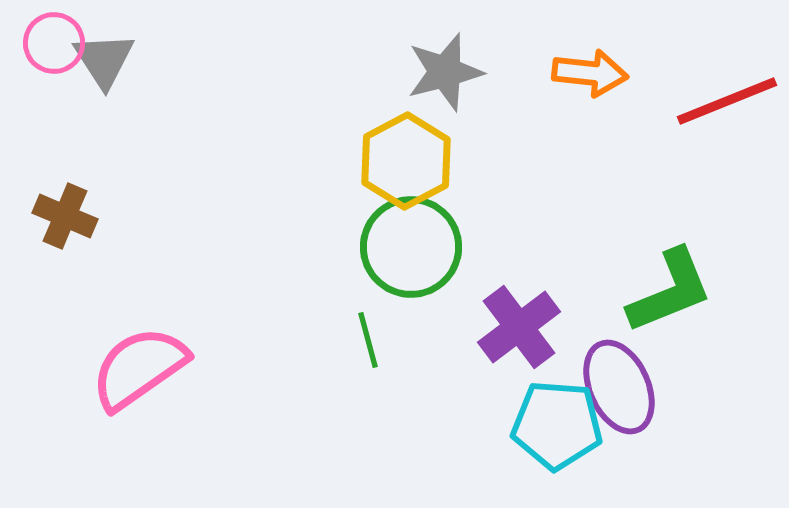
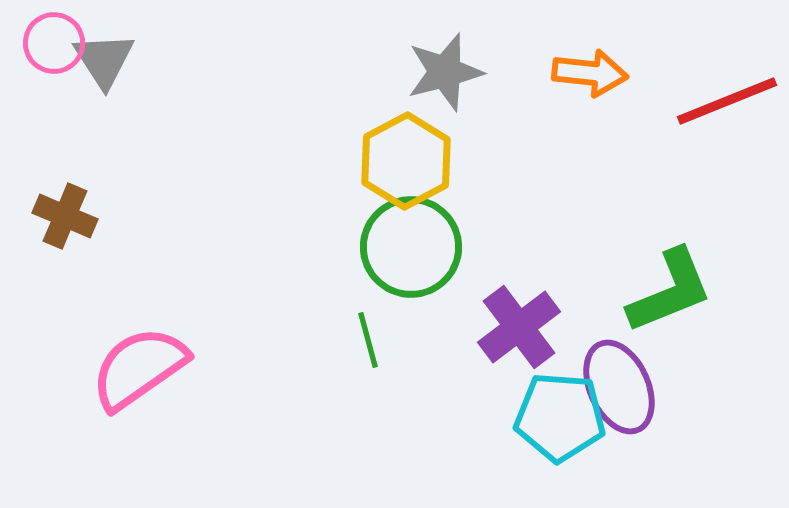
cyan pentagon: moved 3 px right, 8 px up
